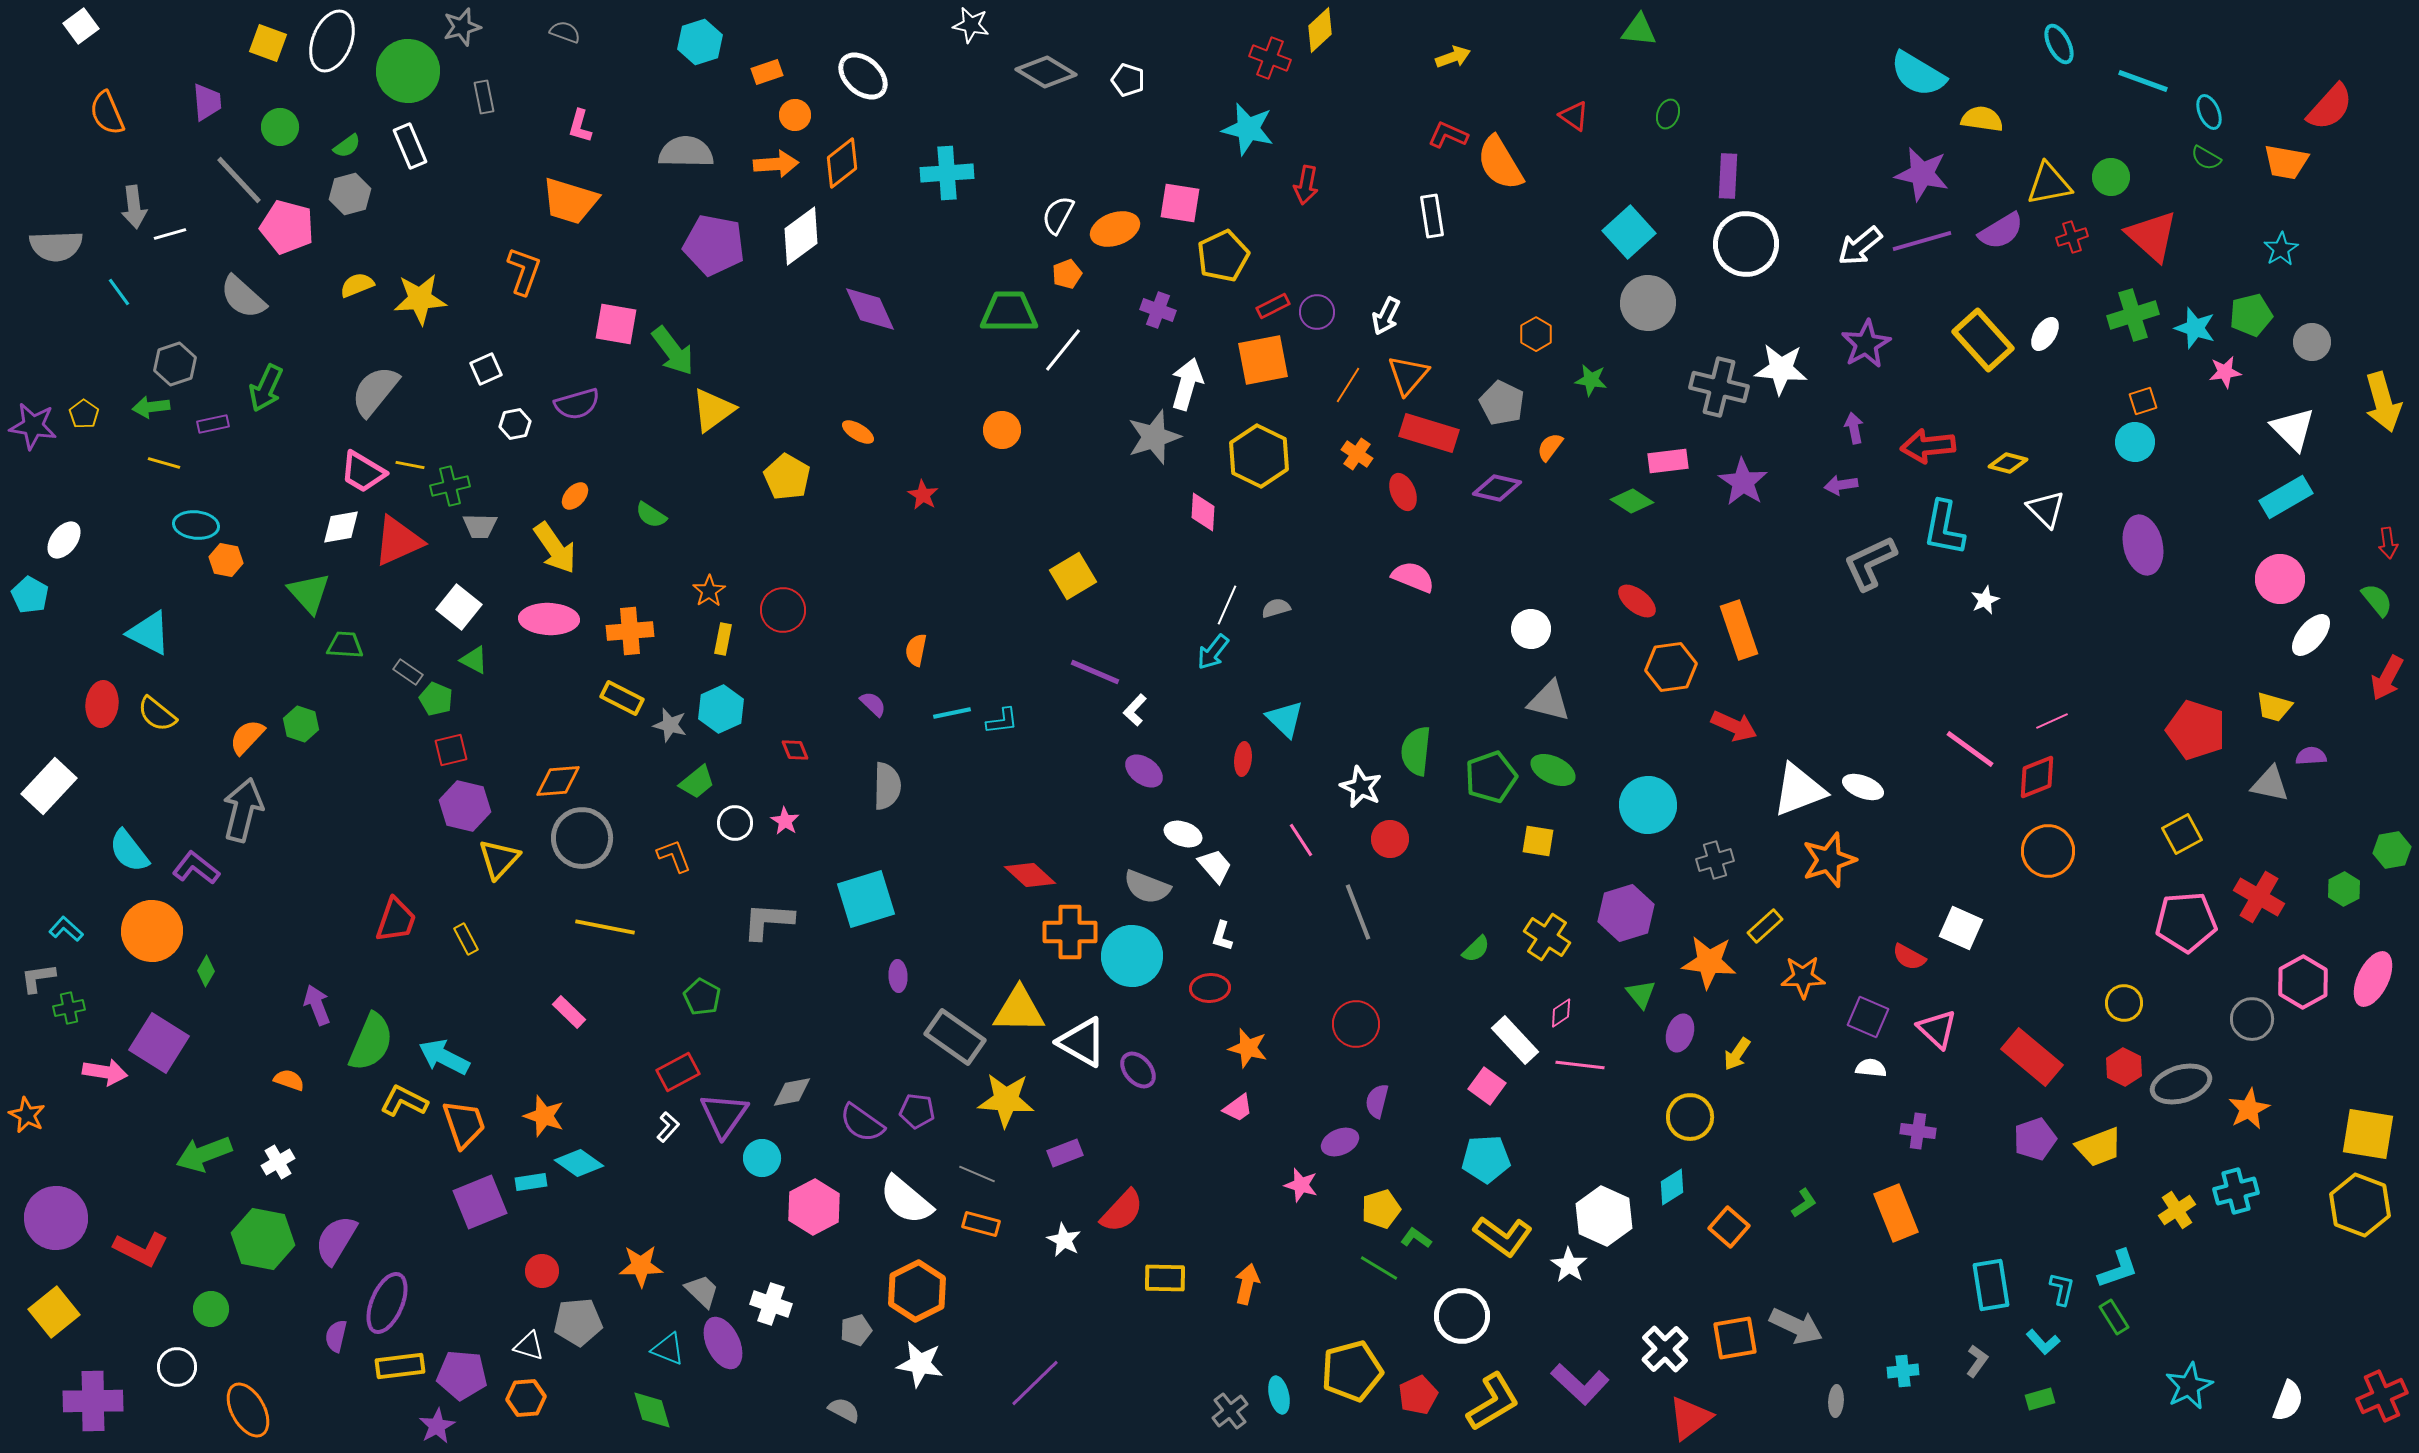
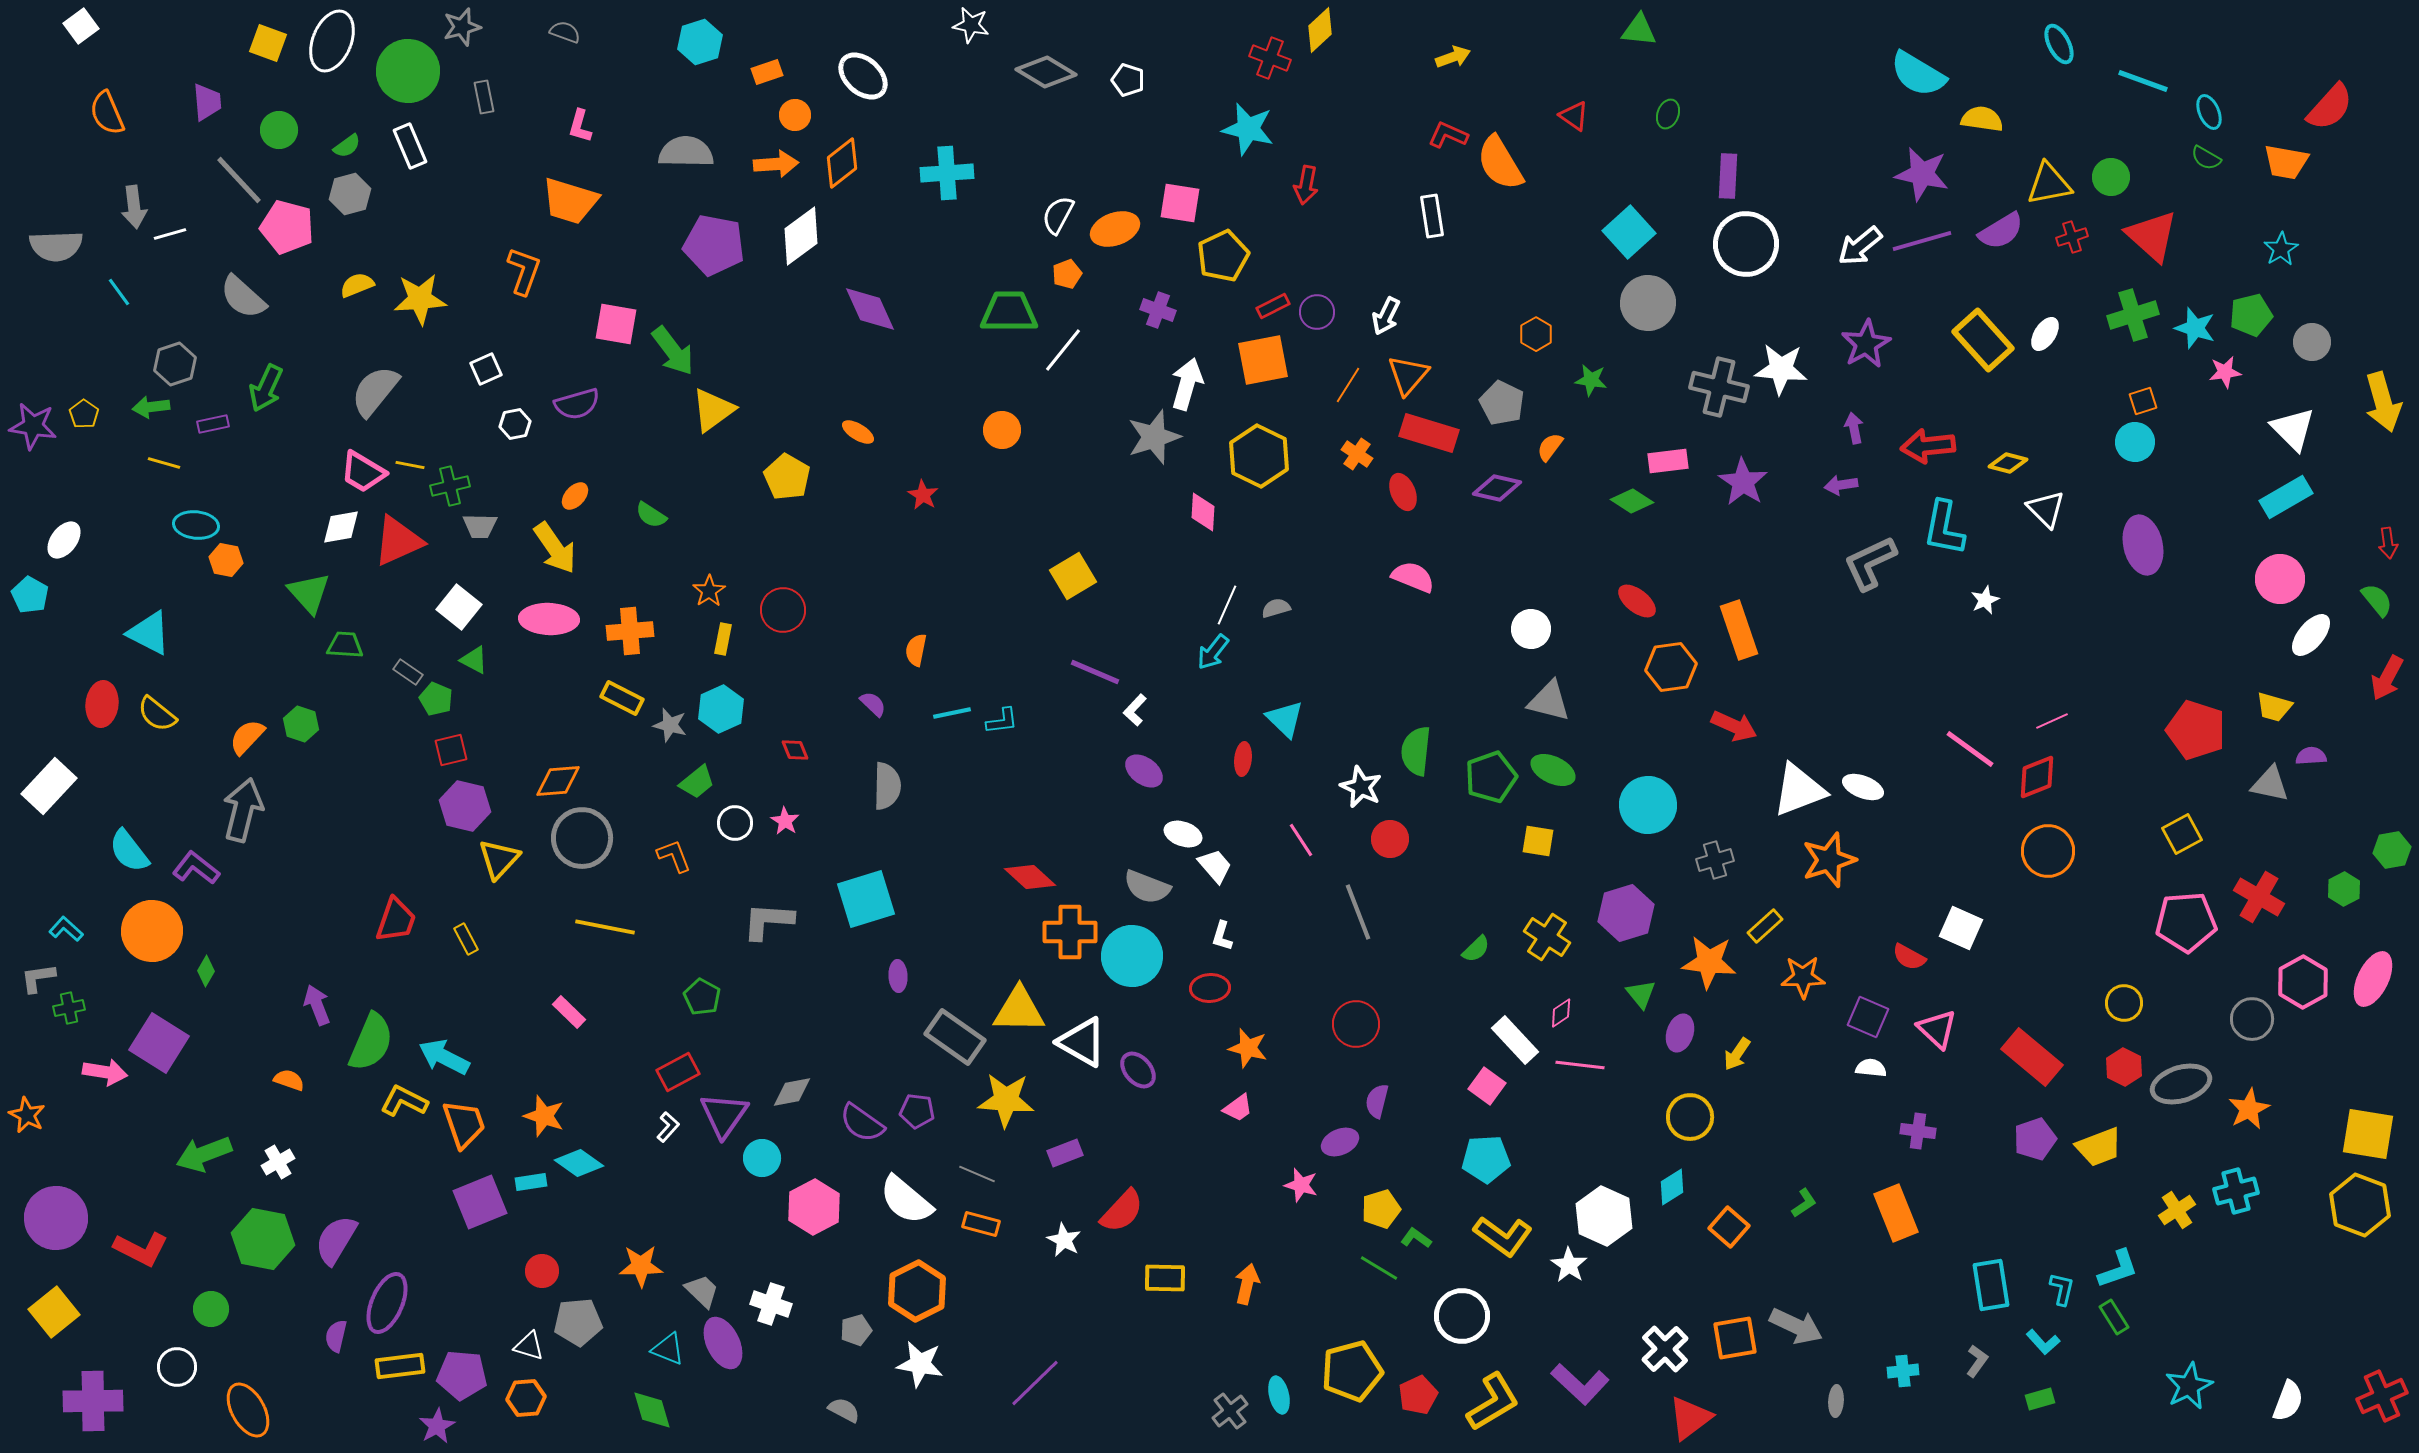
green circle at (280, 127): moved 1 px left, 3 px down
red diamond at (1030, 875): moved 2 px down
